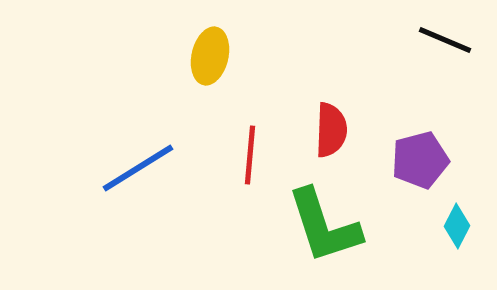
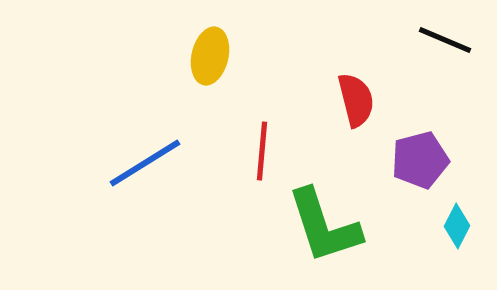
red semicircle: moved 25 px right, 30 px up; rotated 16 degrees counterclockwise
red line: moved 12 px right, 4 px up
blue line: moved 7 px right, 5 px up
